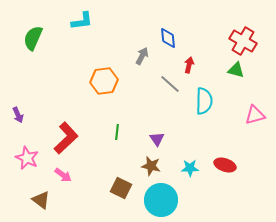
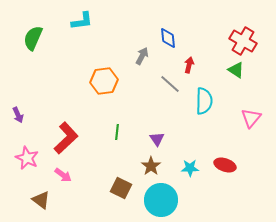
green triangle: rotated 18 degrees clockwise
pink triangle: moved 4 px left, 3 px down; rotated 35 degrees counterclockwise
brown star: rotated 24 degrees clockwise
